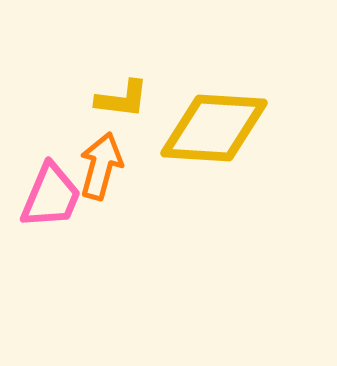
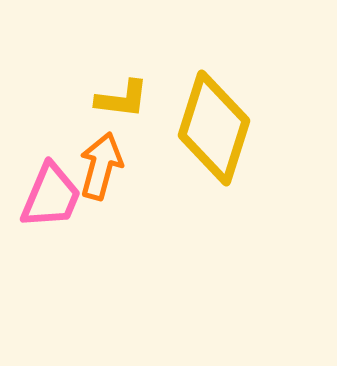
yellow diamond: rotated 76 degrees counterclockwise
